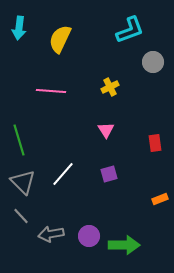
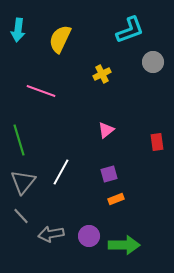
cyan arrow: moved 1 px left, 2 px down
yellow cross: moved 8 px left, 13 px up
pink line: moved 10 px left; rotated 16 degrees clockwise
pink triangle: rotated 24 degrees clockwise
red rectangle: moved 2 px right, 1 px up
white line: moved 2 px left, 2 px up; rotated 12 degrees counterclockwise
gray triangle: rotated 24 degrees clockwise
orange rectangle: moved 44 px left
